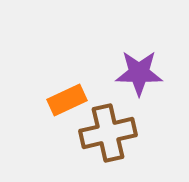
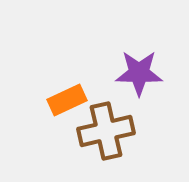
brown cross: moved 2 px left, 2 px up
